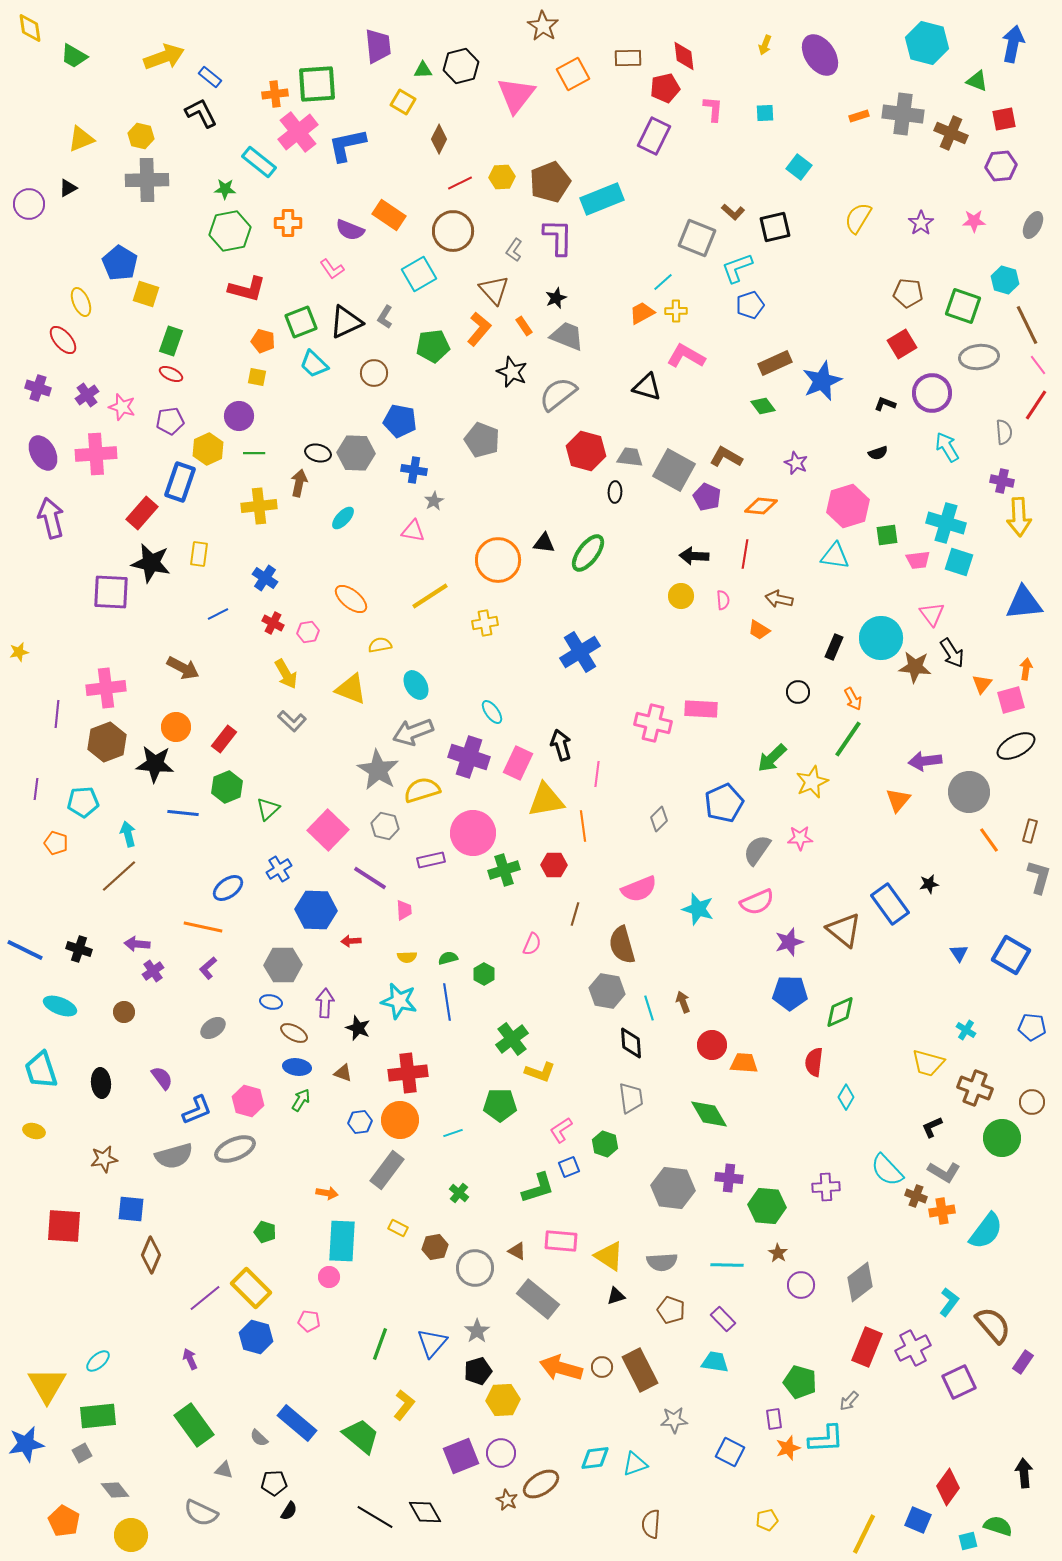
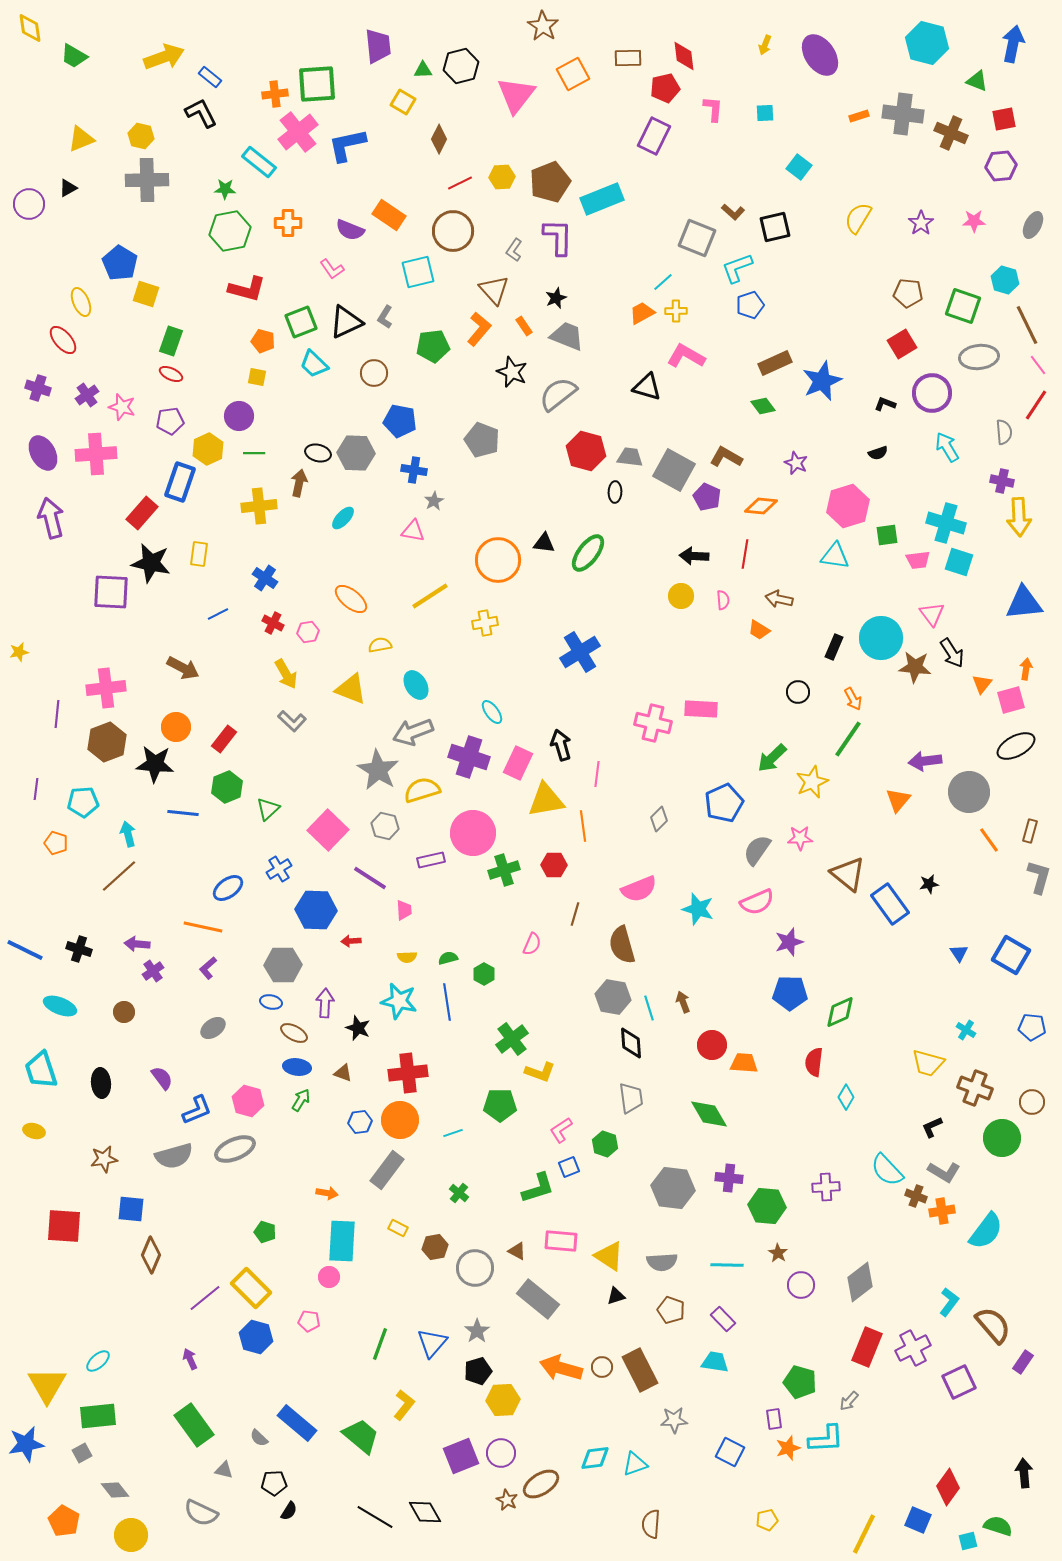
cyan square at (419, 274): moved 1 px left, 2 px up; rotated 16 degrees clockwise
brown triangle at (844, 930): moved 4 px right, 56 px up
gray hexagon at (607, 991): moved 6 px right, 6 px down
